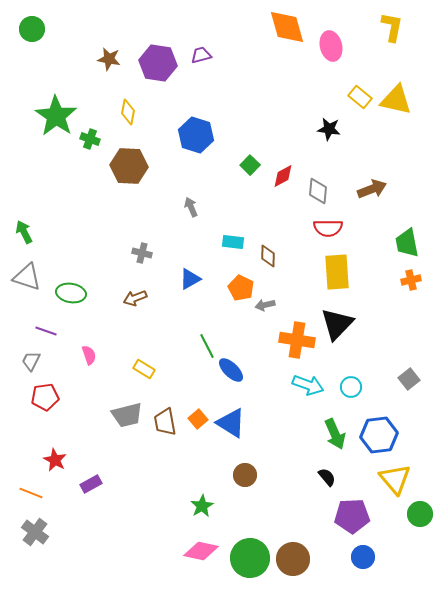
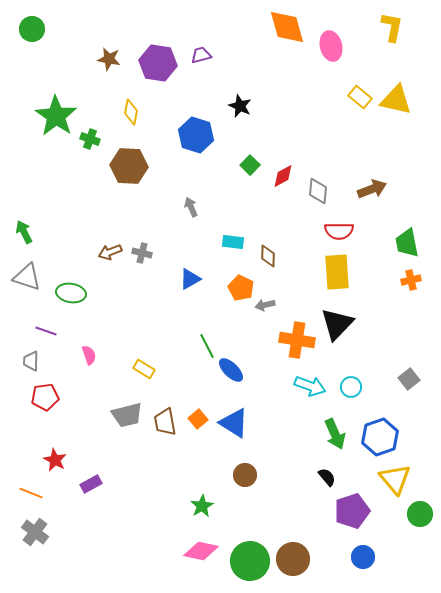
yellow diamond at (128, 112): moved 3 px right
black star at (329, 129): moved 89 px left, 23 px up; rotated 15 degrees clockwise
red semicircle at (328, 228): moved 11 px right, 3 px down
brown arrow at (135, 298): moved 25 px left, 46 px up
gray trapezoid at (31, 361): rotated 25 degrees counterclockwise
cyan arrow at (308, 385): moved 2 px right, 1 px down
blue triangle at (231, 423): moved 3 px right
blue hexagon at (379, 435): moved 1 px right, 2 px down; rotated 12 degrees counterclockwise
purple pentagon at (352, 516): moved 5 px up; rotated 16 degrees counterclockwise
green circle at (250, 558): moved 3 px down
